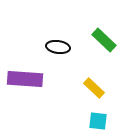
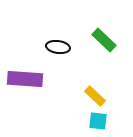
yellow rectangle: moved 1 px right, 8 px down
